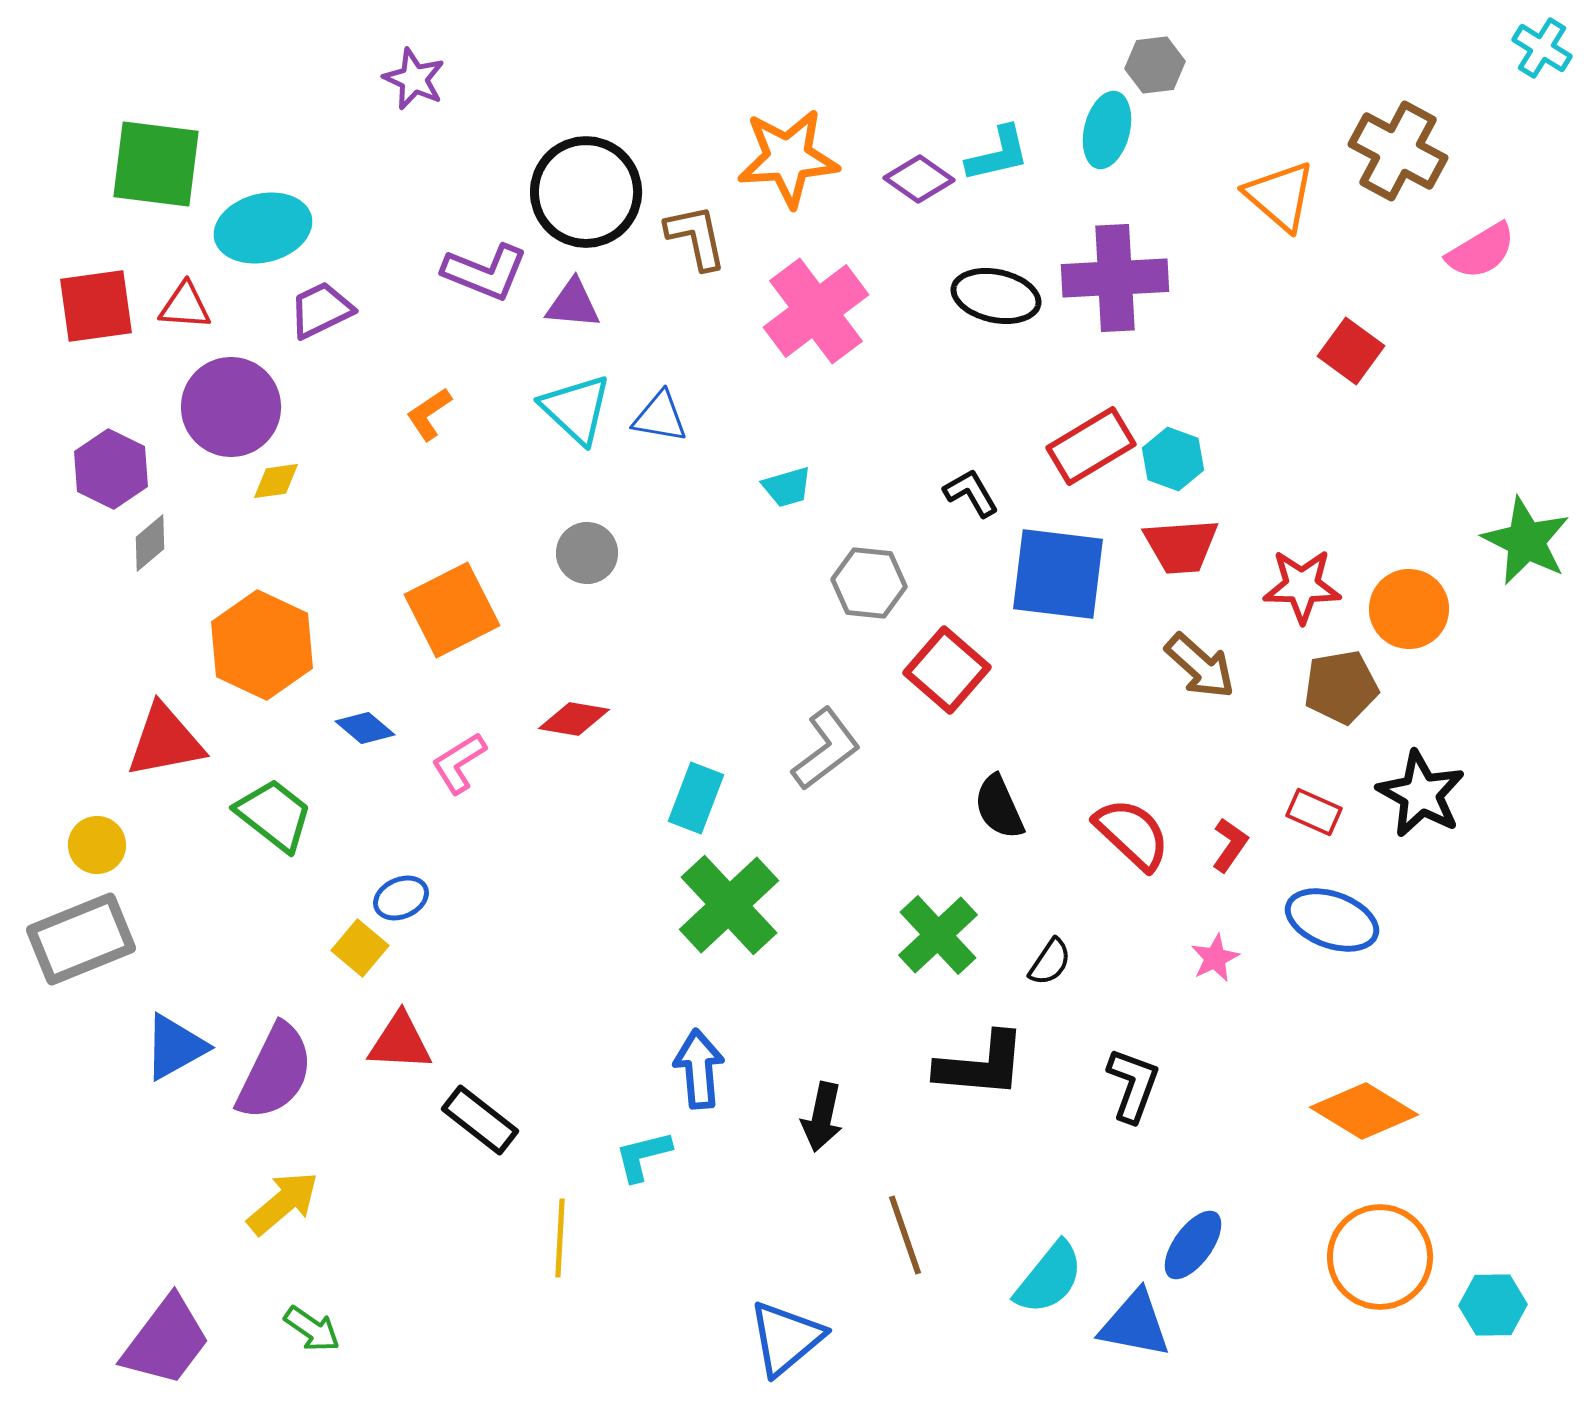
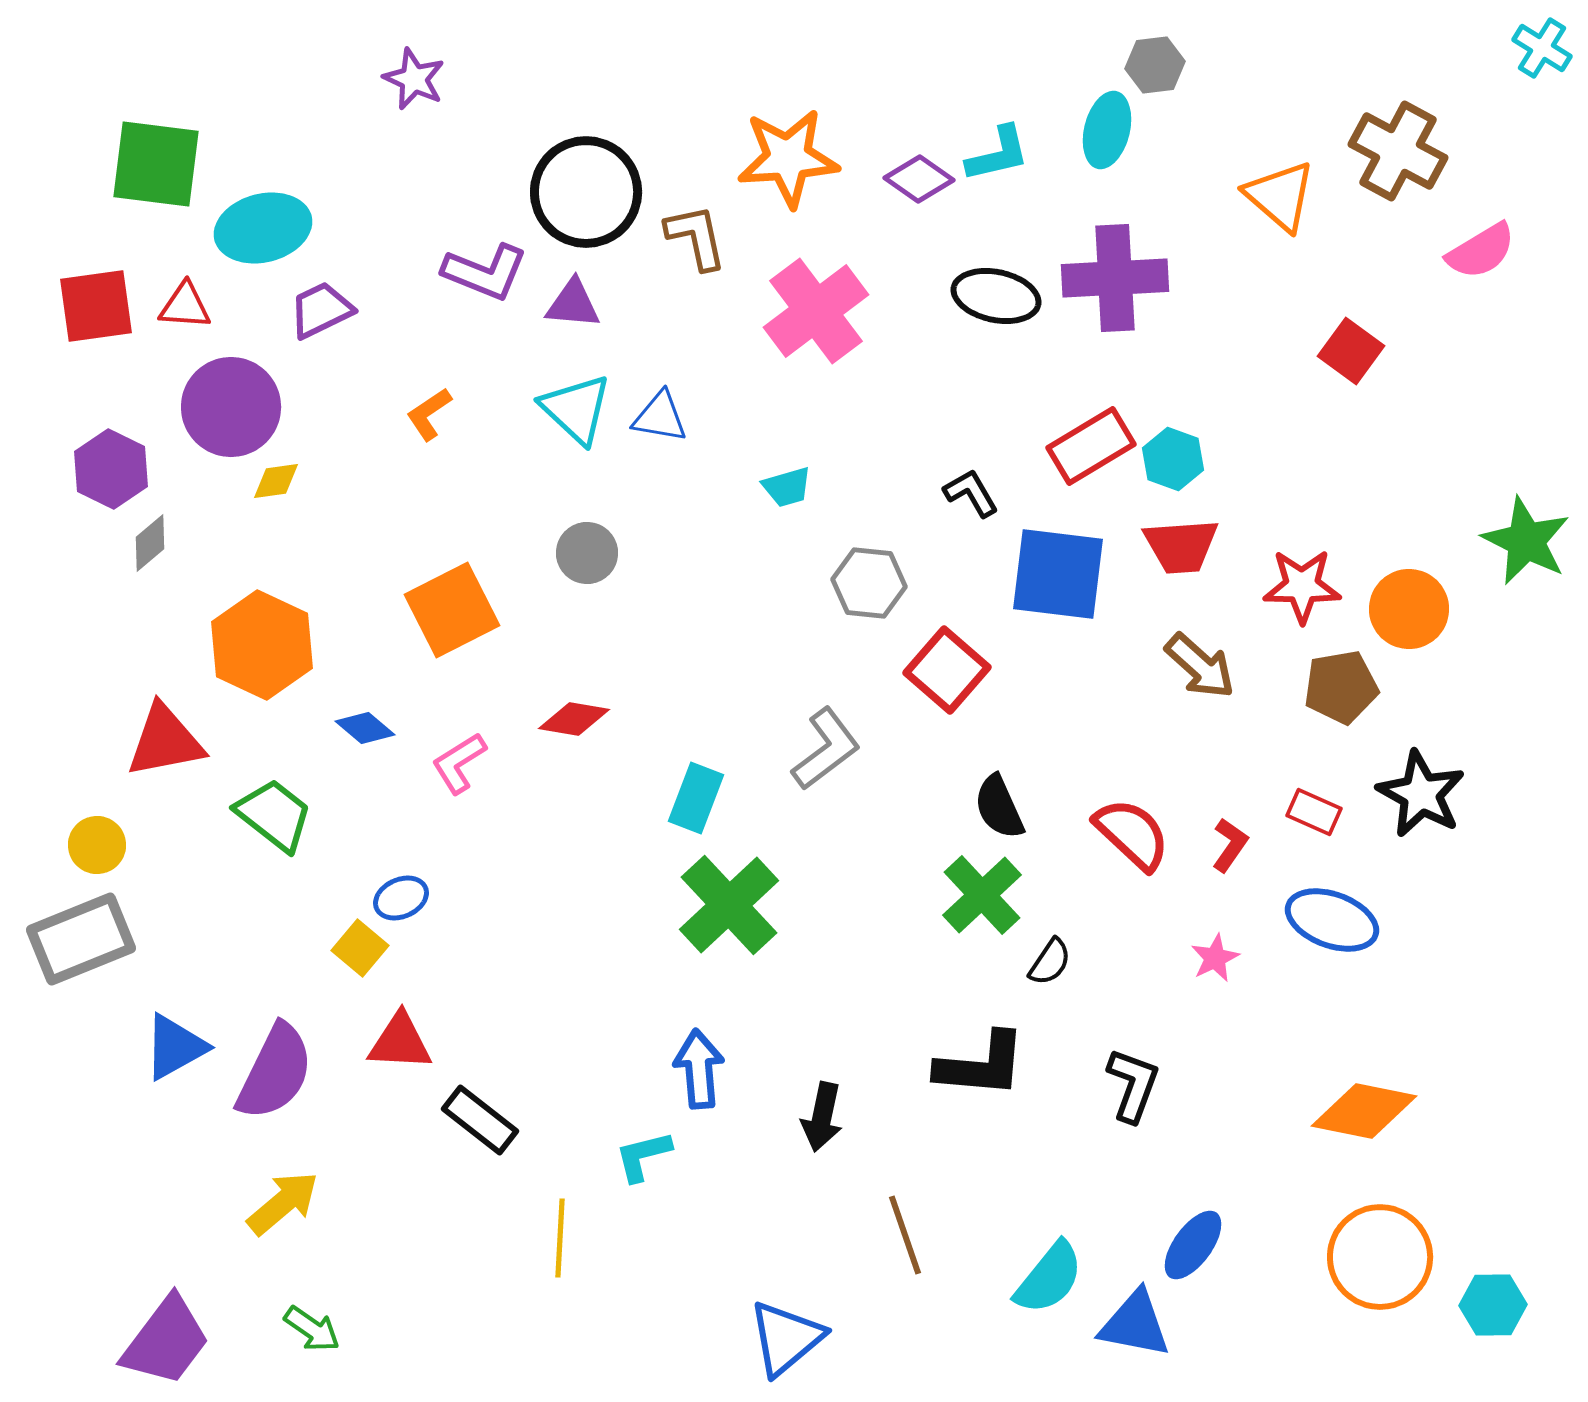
green cross at (938, 935): moved 44 px right, 40 px up
orange diamond at (1364, 1111): rotated 20 degrees counterclockwise
